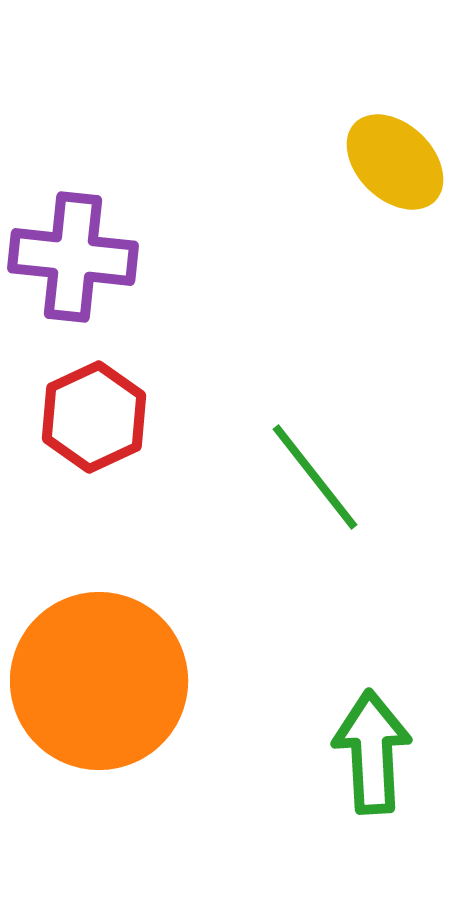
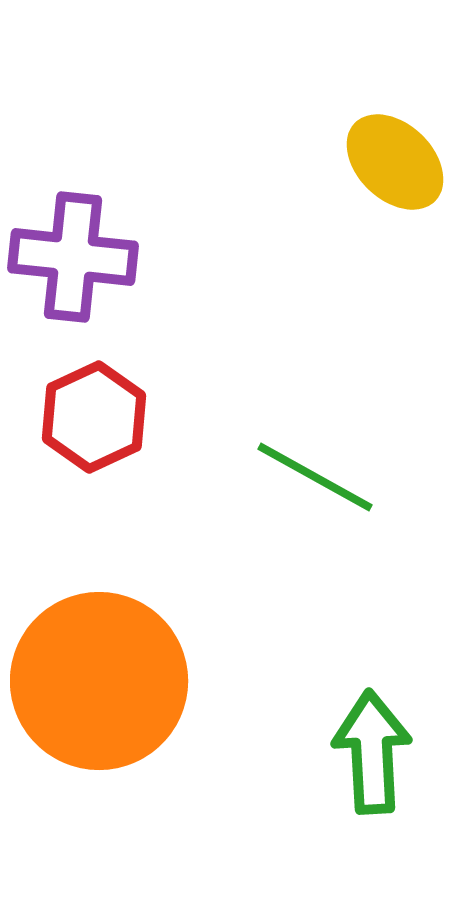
green line: rotated 23 degrees counterclockwise
